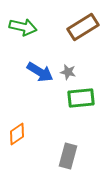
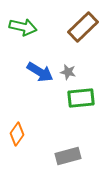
brown rectangle: rotated 12 degrees counterclockwise
orange diamond: rotated 20 degrees counterclockwise
gray rectangle: rotated 60 degrees clockwise
